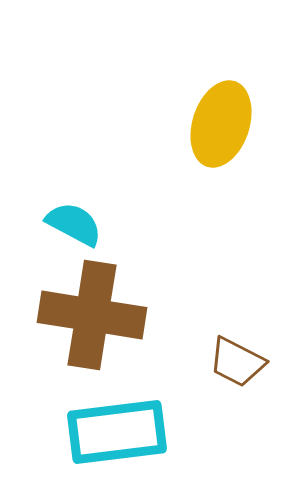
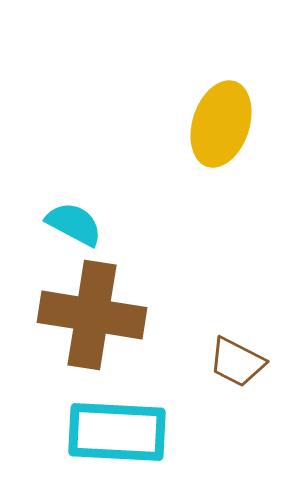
cyan rectangle: rotated 10 degrees clockwise
